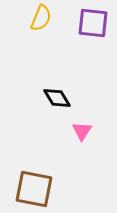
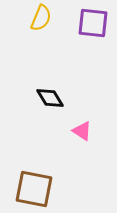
black diamond: moved 7 px left
pink triangle: rotated 30 degrees counterclockwise
